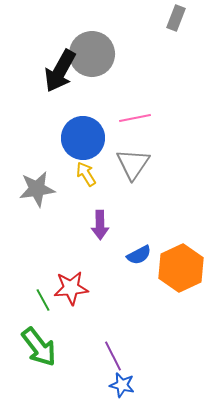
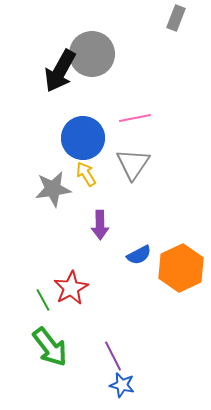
gray star: moved 16 px right
red star: rotated 24 degrees counterclockwise
green arrow: moved 11 px right
